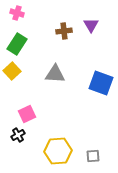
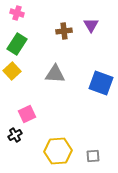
black cross: moved 3 px left
